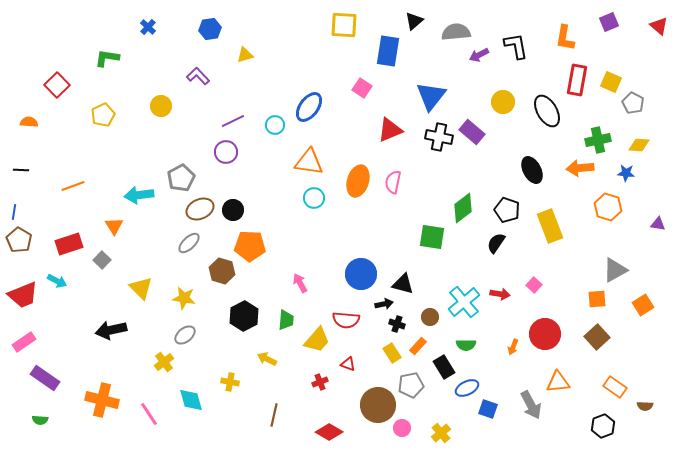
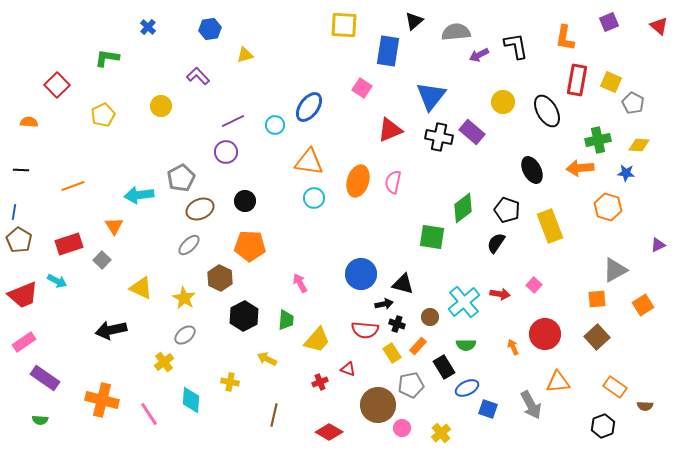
black circle at (233, 210): moved 12 px right, 9 px up
purple triangle at (658, 224): moved 21 px down; rotated 35 degrees counterclockwise
gray ellipse at (189, 243): moved 2 px down
brown hexagon at (222, 271): moved 2 px left, 7 px down; rotated 10 degrees clockwise
yellow triangle at (141, 288): rotated 20 degrees counterclockwise
yellow star at (184, 298): rotated 20 degrees clockwise
red semicircle at (346, 320): moved 19 px right, 10 px down
orange arrow at (513, 347): rotated 133 degrees clockwise
red triangle at (348, 364): moved 5 px down
cyan diamond at (191, 400): rotated 20 degrees clockwise
